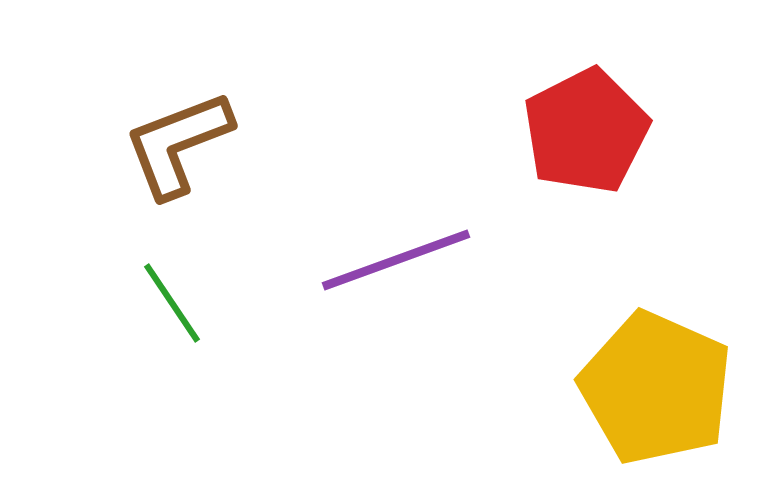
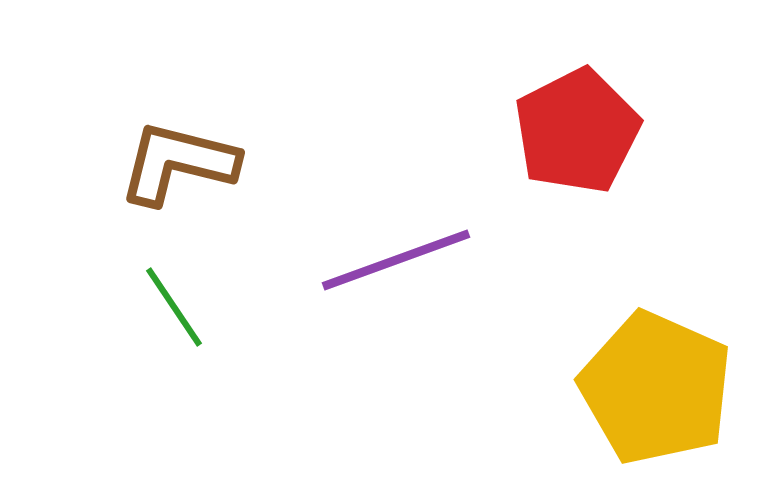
red pentagon: moved 9 px left
brown L-shape: moved 19 px down; rotated 35 degrees clockwise
green line: moved 2 px right, 4 px down
